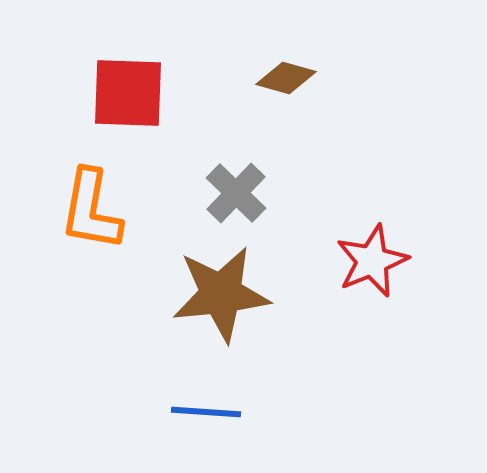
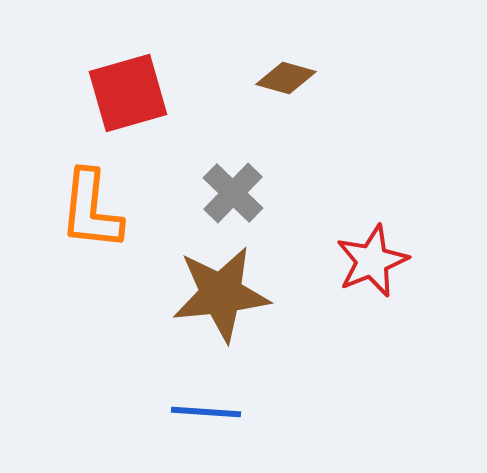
red square: rotated 18 degrees counterclockwise
gray cross: moved 3 px left
orange L-shape: rotated 4 degrees counterclockwise
